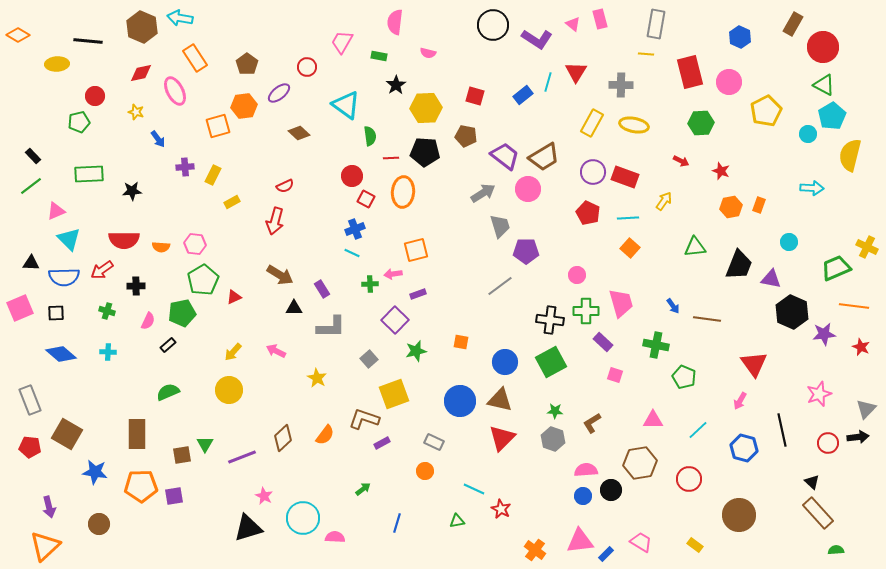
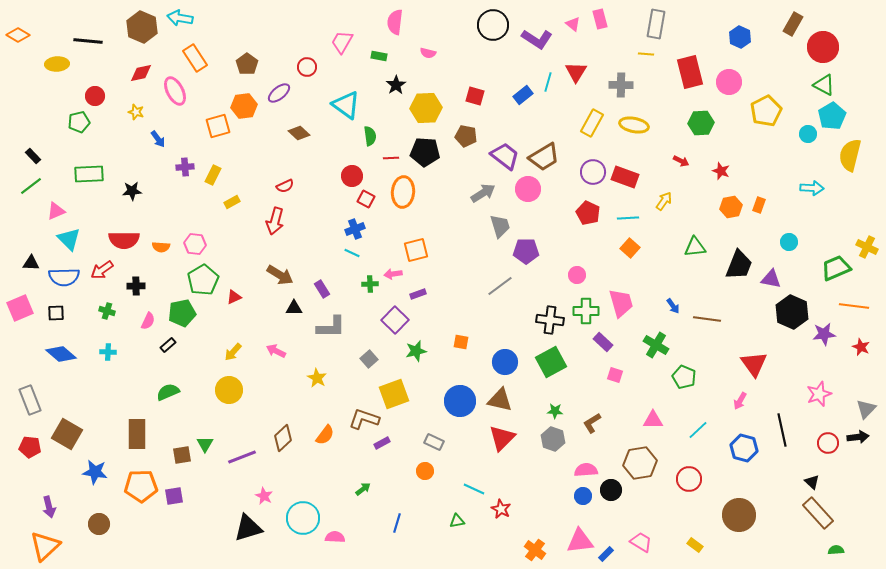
green cross at (656, 345): rotated 20 degrees clockwise
